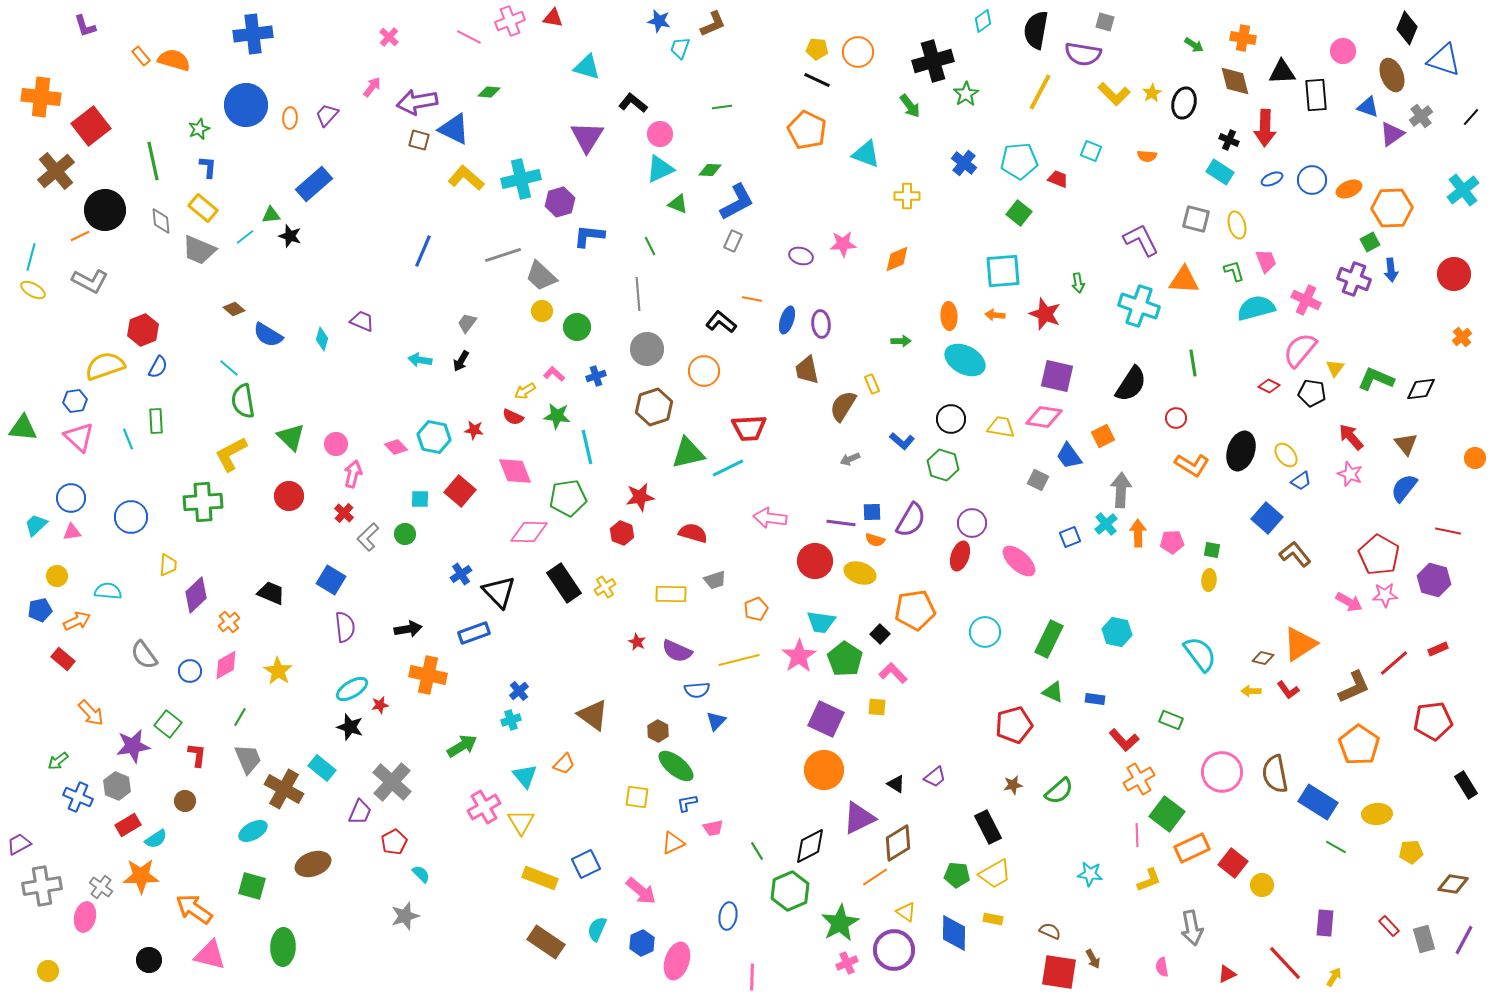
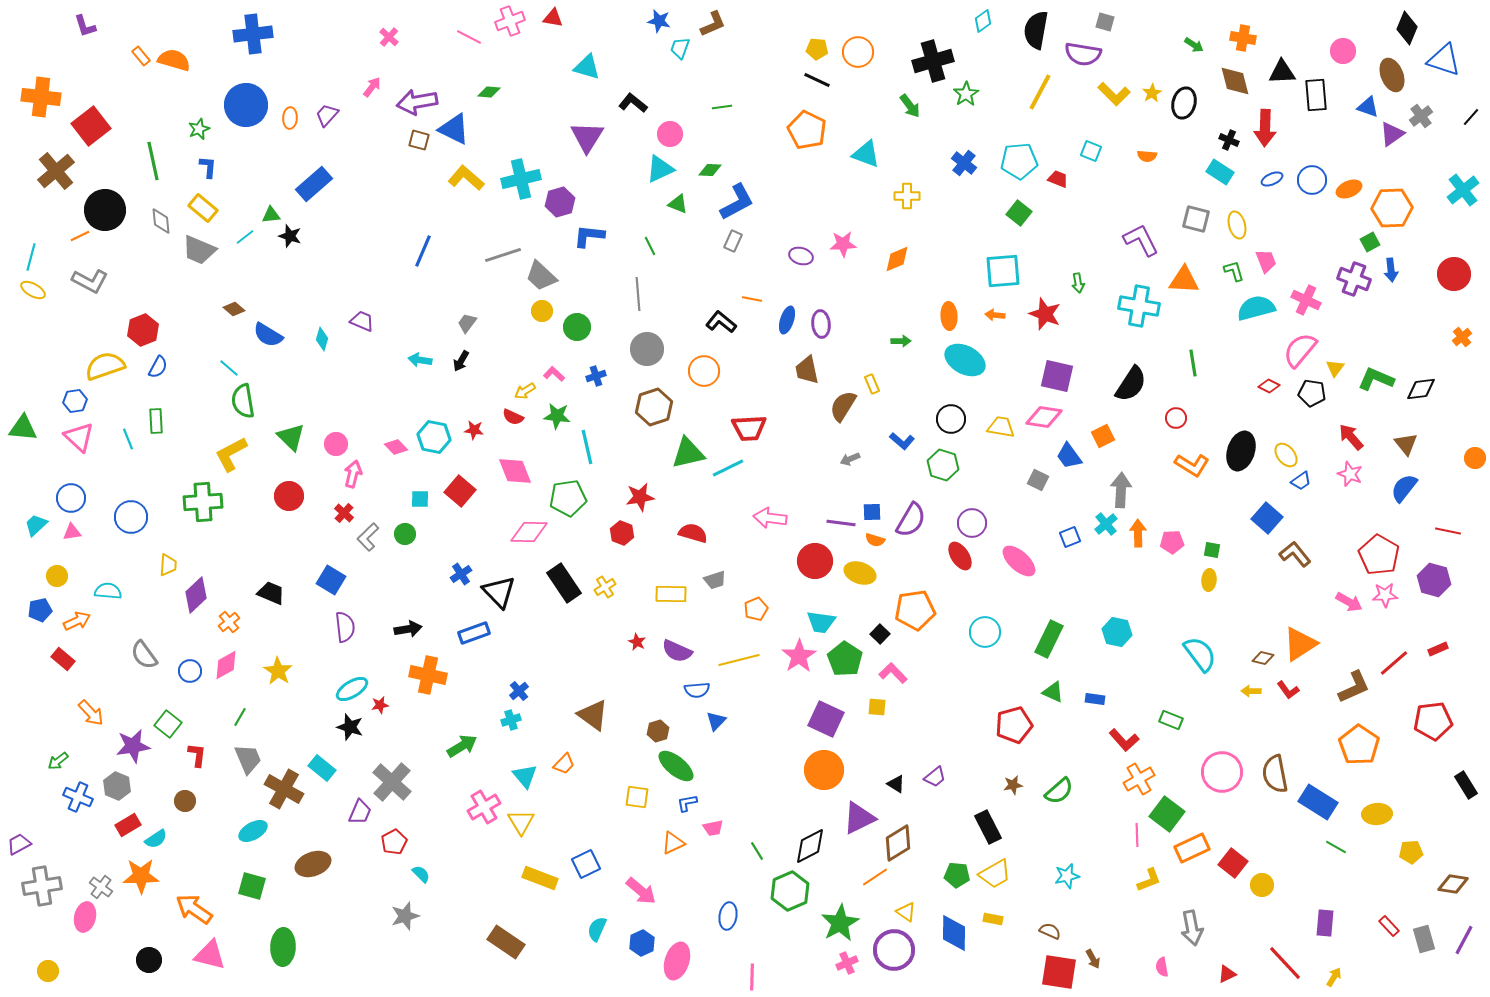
pink circle at (660, 134): moved 10 px right
cyan cross at (1139, 306): rotated 9 degrees counterclockwise
red ellipse at (960, 556): rotated 52 degrees counterclockwise
brown hexagon at (658, 731): rotated 15 degrees clockwise
cyan star at (1090, 874): moved 23 px left, 2 px down; rotated 20 degrees counterclockwise
brown rectangle at (546, 942): moved 40 px left
